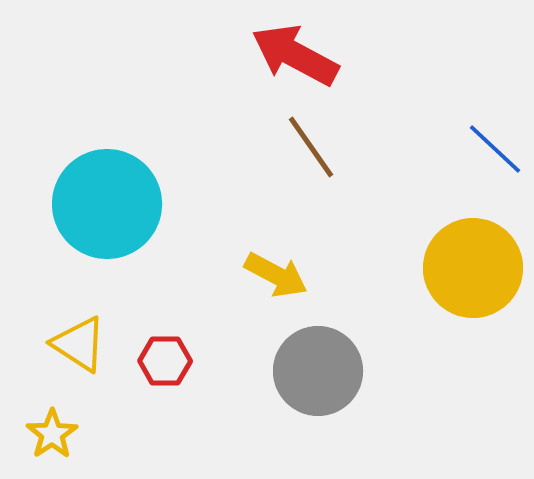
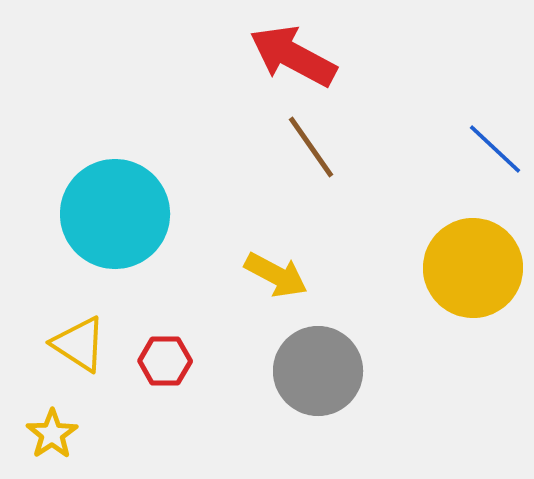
red arrow: moved 2 px left, 1 px down
cyan circle: moved 8 px right, 10 px down
